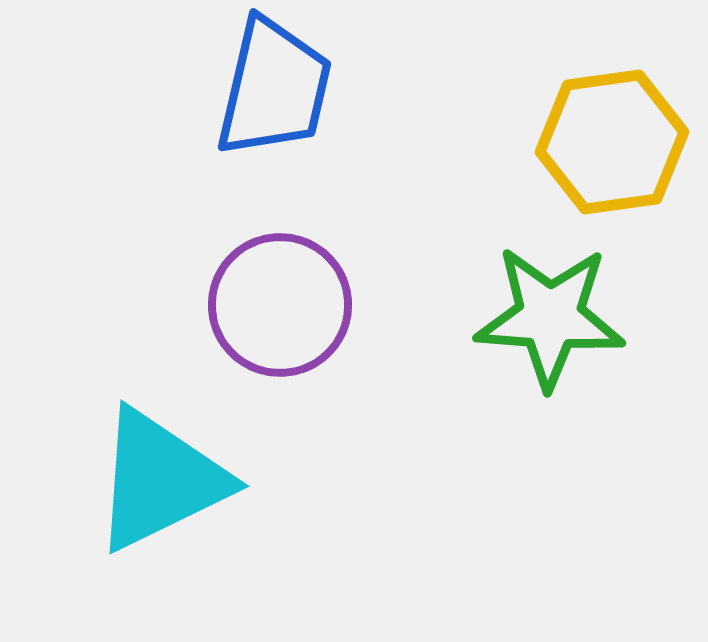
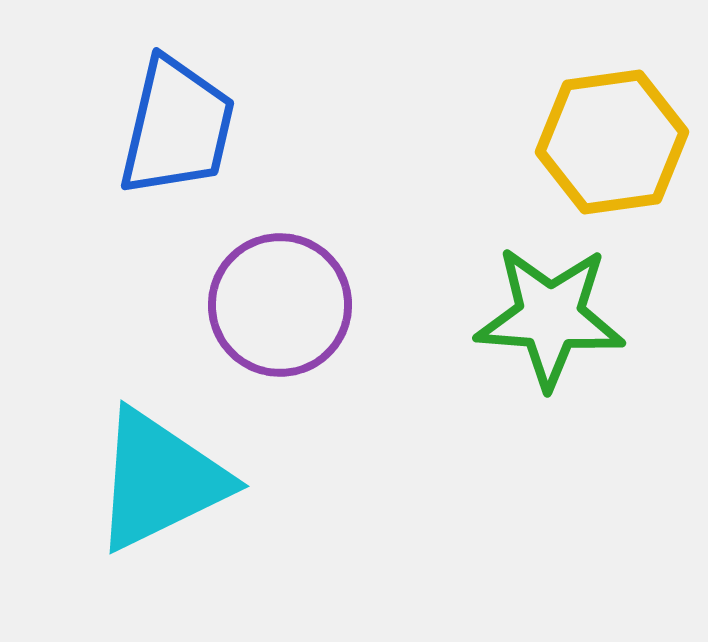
blue trapezoid: moved 97 px left, 39 px down
